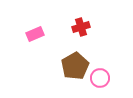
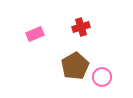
pink circle: moved 2 px right, 1 px up
